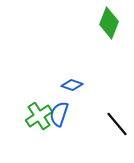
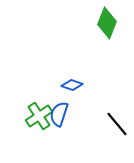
green diamond: moved 2 px left
